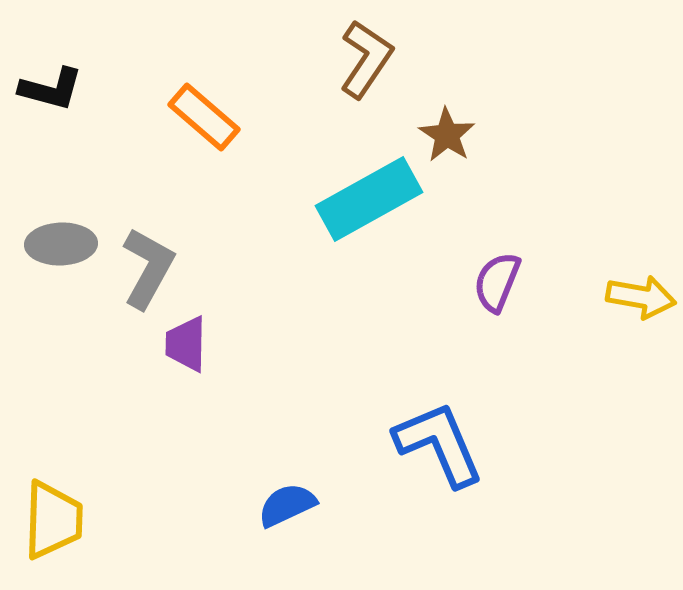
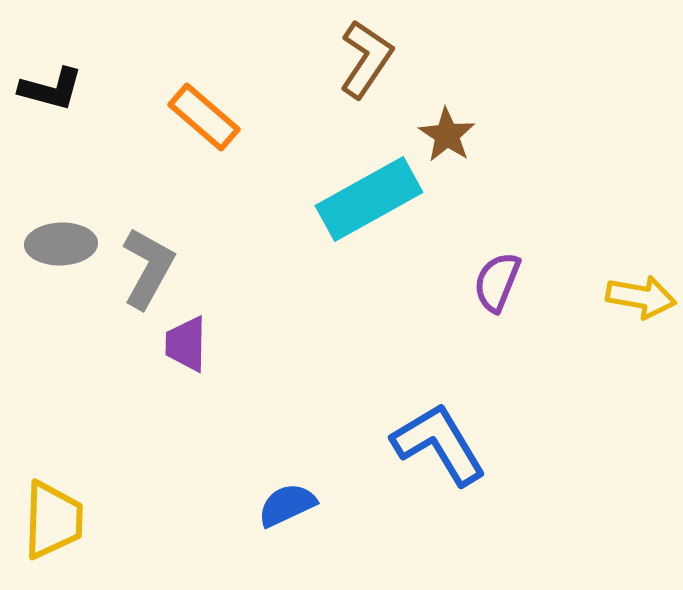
blue L-shape: rotated 8 degrees counterclockwise
